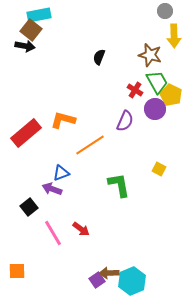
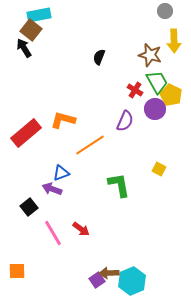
yellow arrow: moved 5 px down
black arrow: moved 1 px left, 2 px down; rotated 132 degrees counterclockwise
